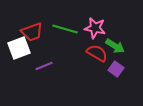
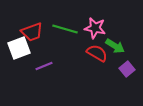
purple square: moved 11 px right; rotated 14 degrees clockwise
